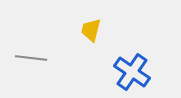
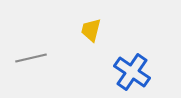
gray line: rotated 20 degrees counterclockwise
